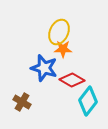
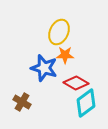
orange star: moved 2 px right, 6 px down
red diamond: moved 4 px right, 3 px down
cyan diamond: moved 2 px left, 2 px down; rotated 16 degrees clockwise
